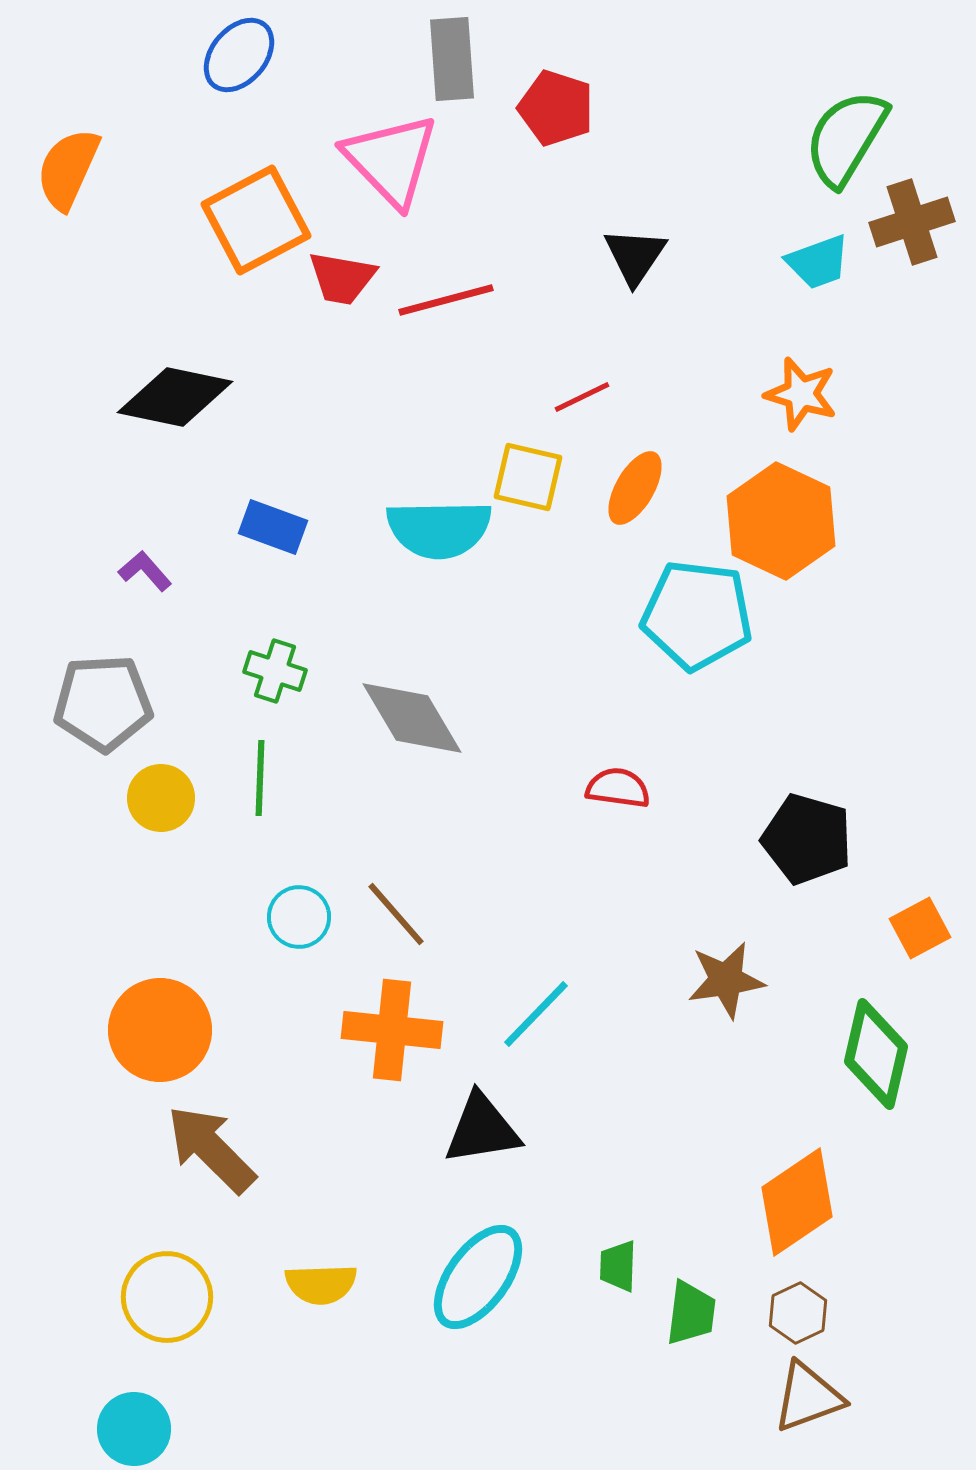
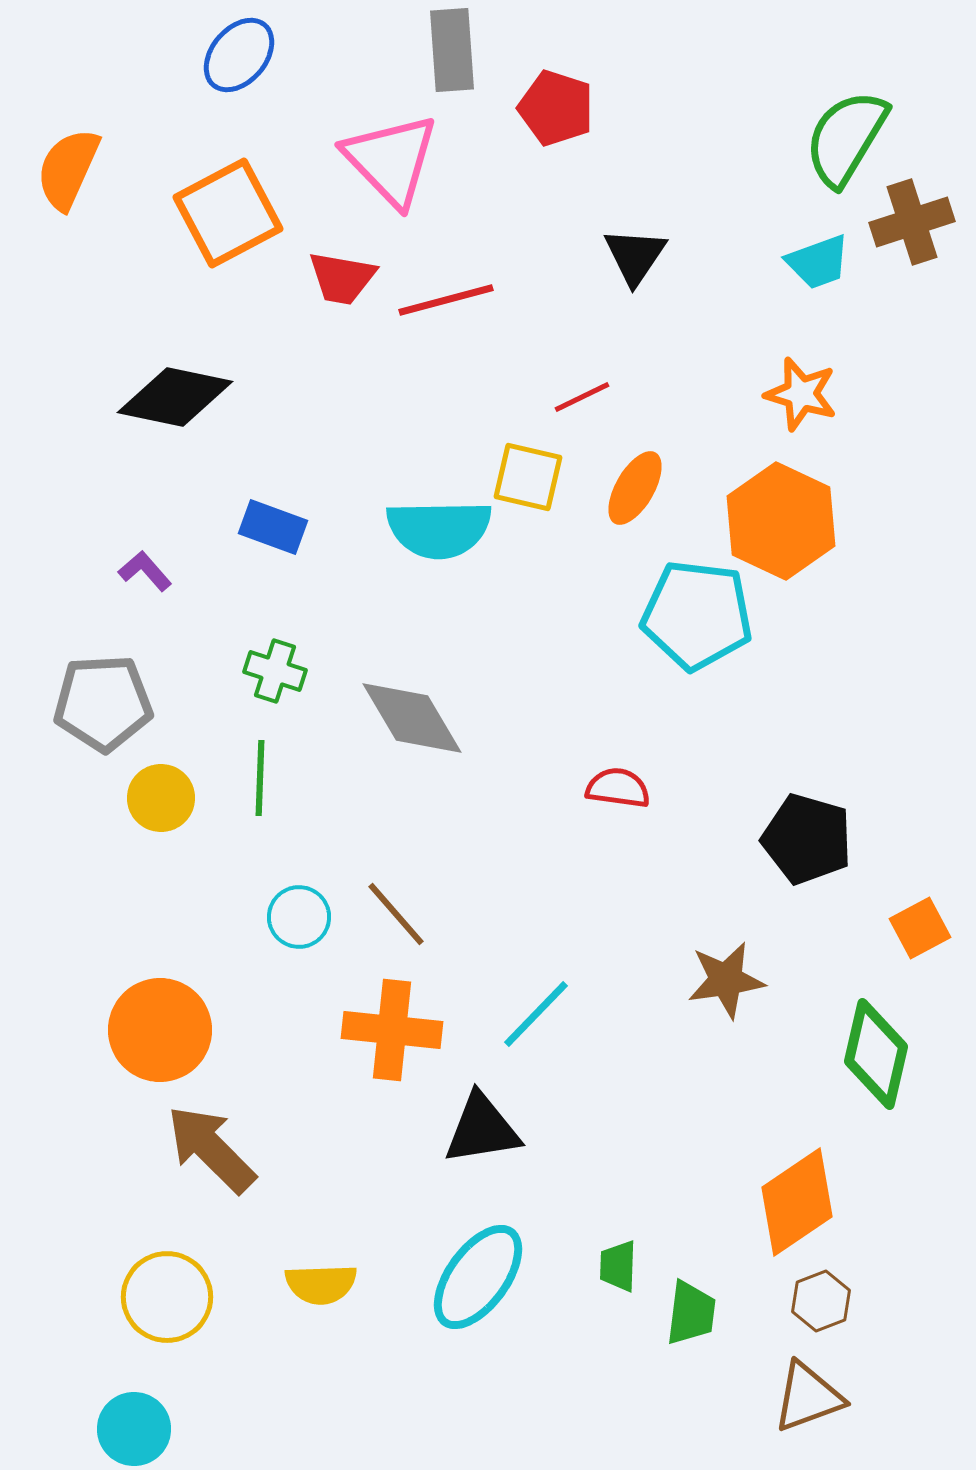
gray rectangle at (452, 59): moved 9 px up
orange square at (256, 220): moved 28 px left, 7 px up
brown hexagon at (798, 1313): moved 23 px right, 12 px up; rotated 4 degrees clockwise
